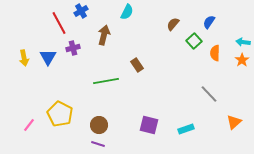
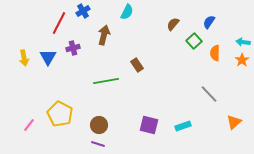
blue cross: moved 2 px right
red line: rotated 55 degrees clockwise
cyan rectangle: moved 3 px left, 3 px up
